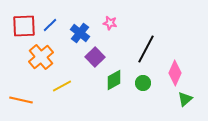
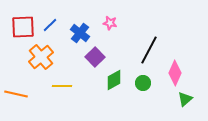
red square: moved 1 px left, 1 px down
black line: moved 3 px right, 1 px down
yellow line: rotated 30 degrees clockwise
orange line: moved 5 px left, 6 px up
